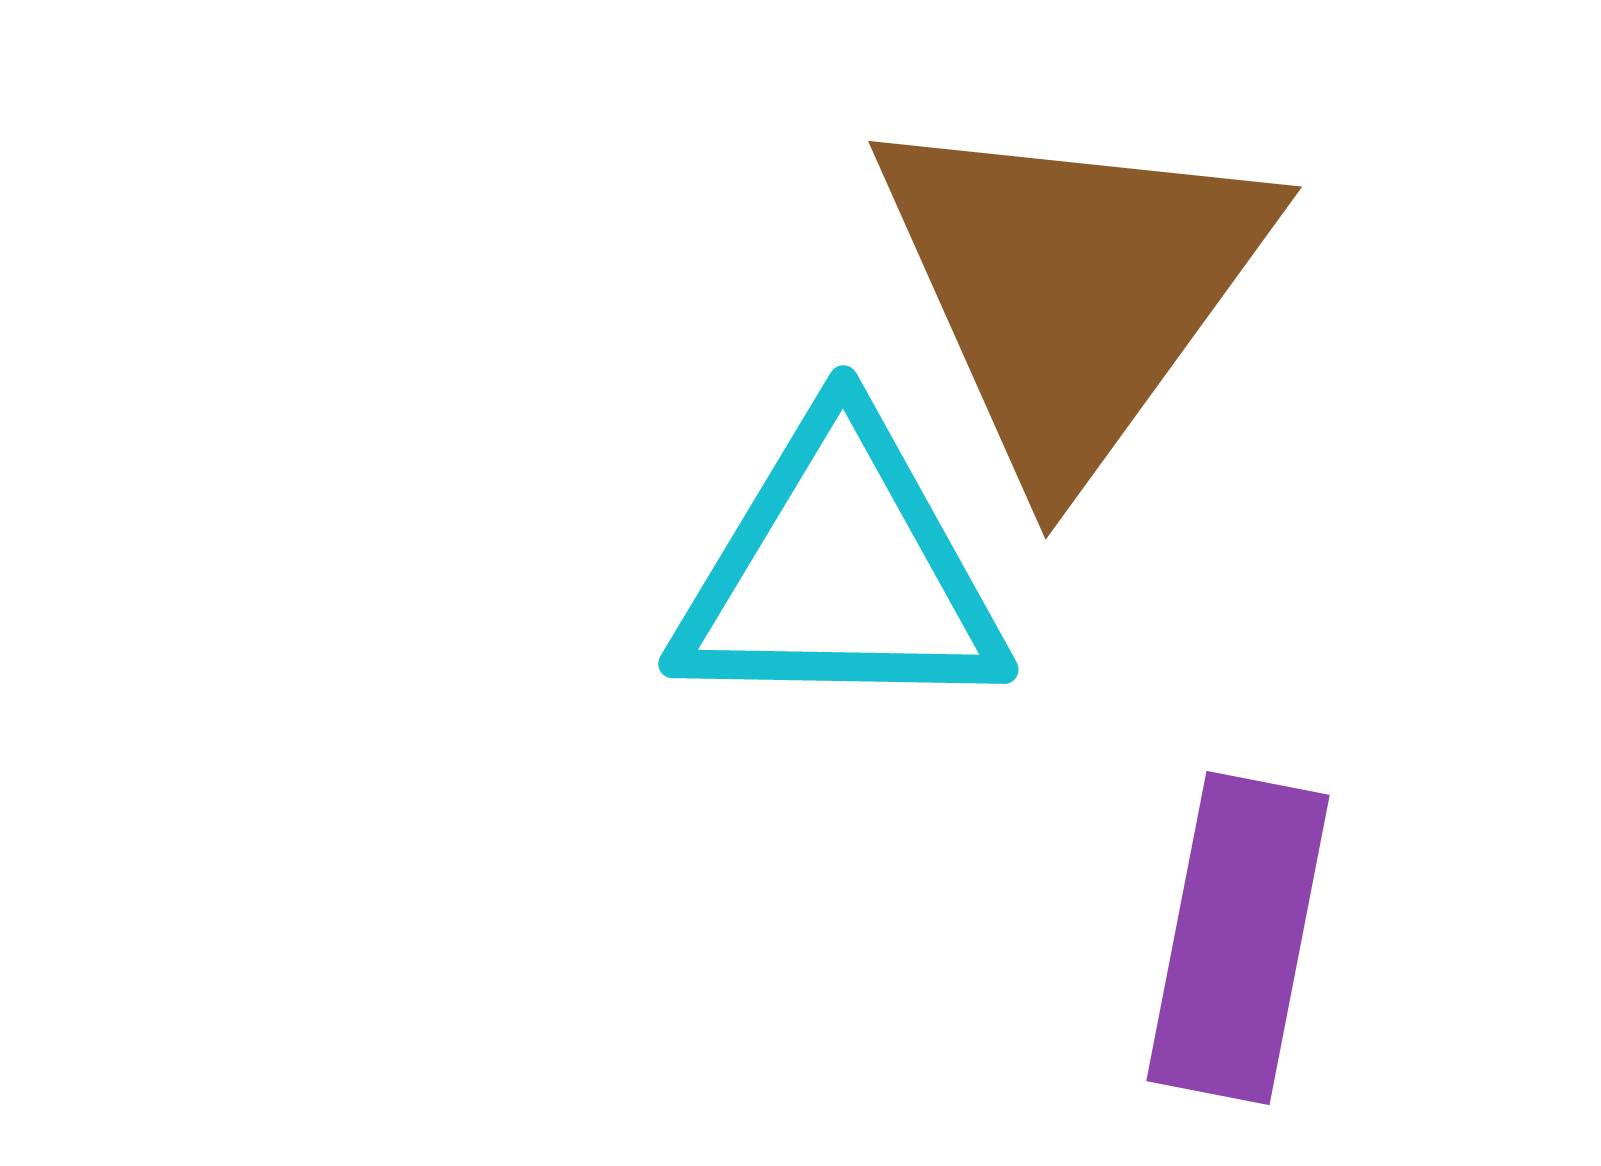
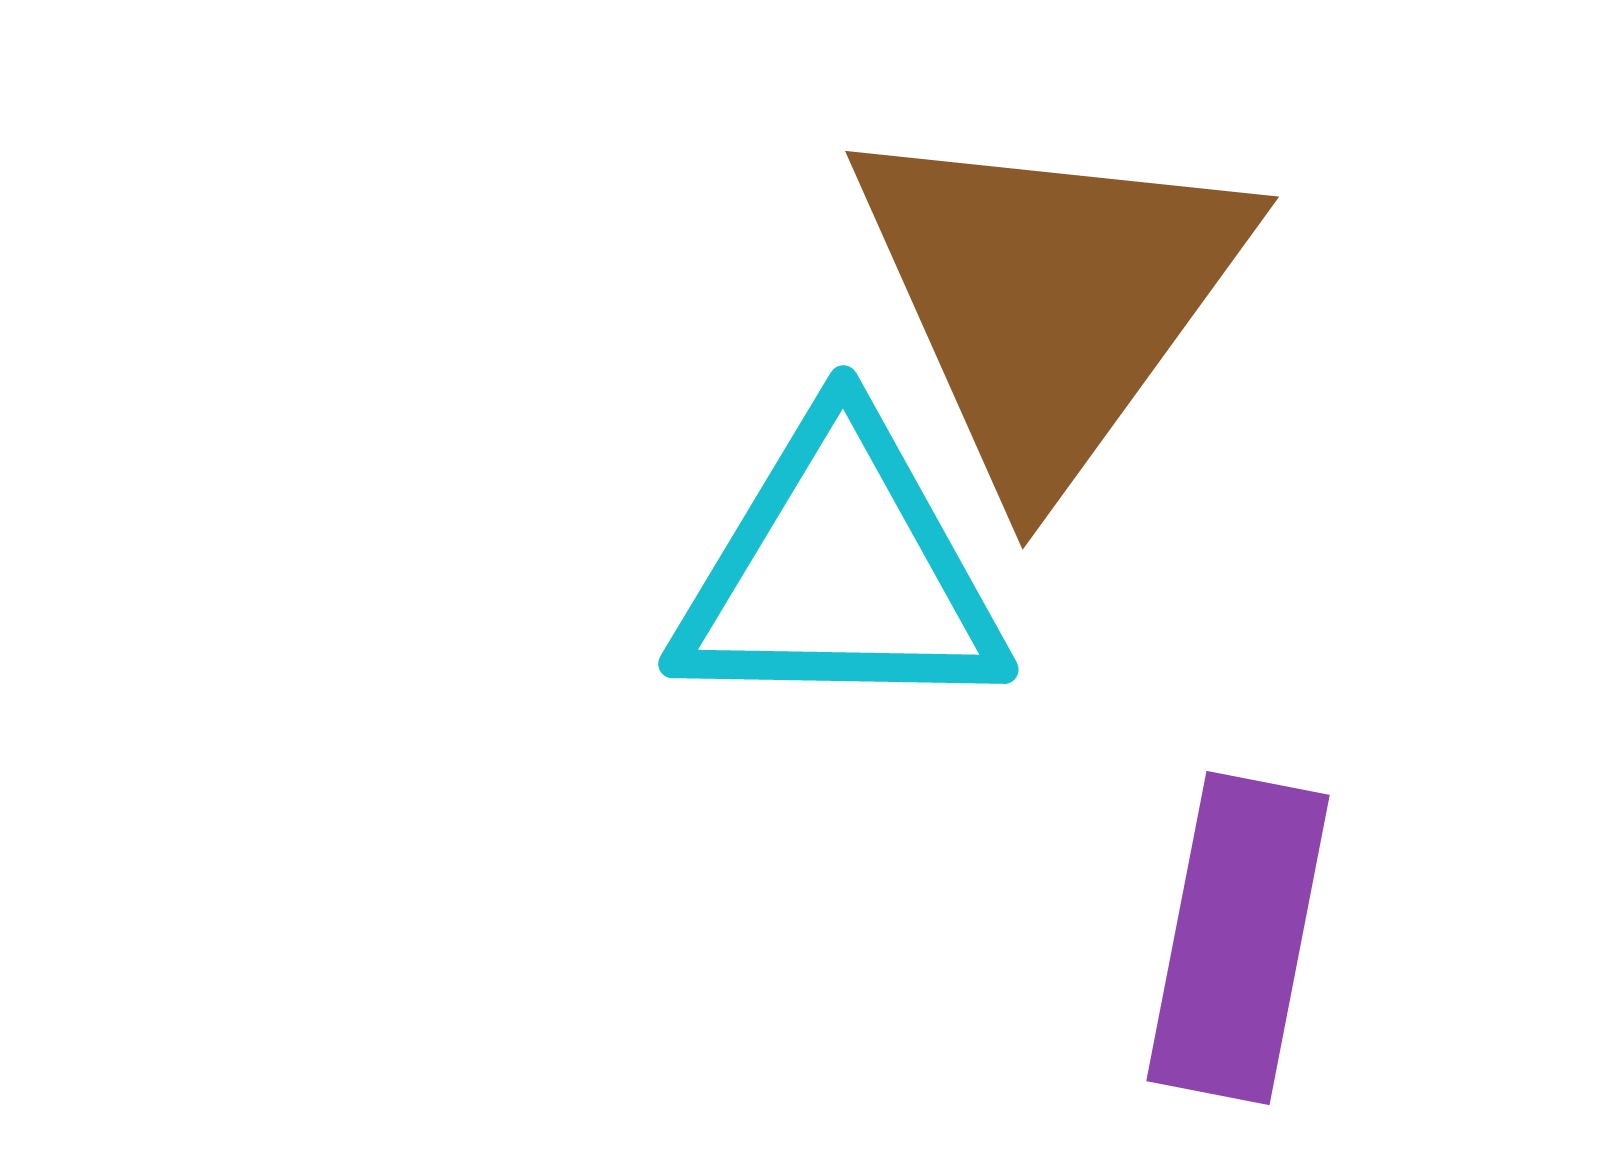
brown triangle: moved 23 px left, 10 px down
